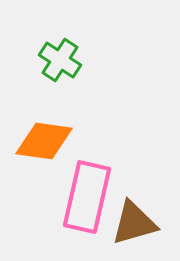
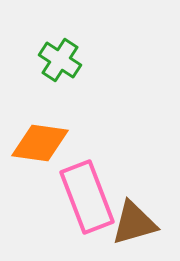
orange diamond: moved 4 px left, 2 px down
pink rectangle: rotated 34 degrees counterclockwise
